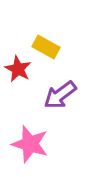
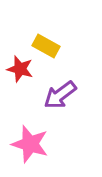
yellow rectangle: moved 1 px up
red star: moved 2 px right; rotated 12 degrees counterclockwise
